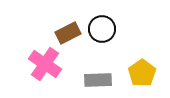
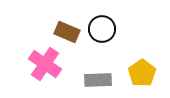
brown rectangle: moved 1 px left, 1 px up; rotated 50 degrees clockwise
